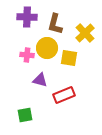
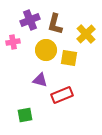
purple cross: moved 3 px right, 3 px down; rotated 24 degrees counterclockwise
yellow cross: moved 1 px right, 1 px down
yellow circle: moved 1 px left, 2 px down
pink cross: moved 14 px left, 13 px up; rotated 16 degrees counterclockwise
red rectangle: moved 2 px left
